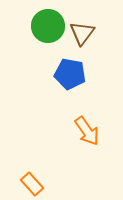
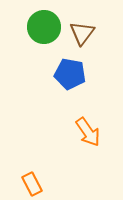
green circle: moved 4 px left, 1 px down
orange arrow: moved 1 px right, 1 px down
orange rectangle: rotated 15 degrees clockwise
